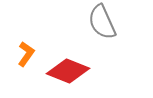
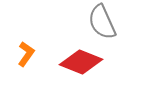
red diamond: moved 13 px right, 9 px up
